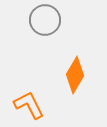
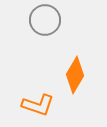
orange L-shape: moved 9 px right; rotated 136 degrees clockwise
